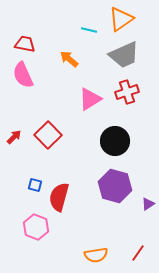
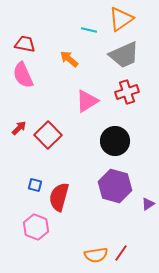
pink triangle: moved 3 px left, 2 px down
red arrow: moved 5 px right, 9 px up
red line: moved 17 px left
